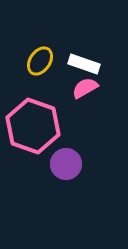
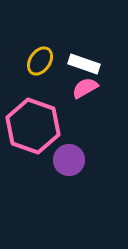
purple circle: moved 3 px right, 4 px up
